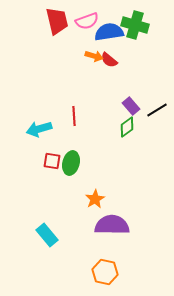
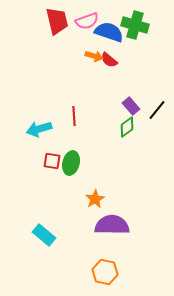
blue semicircle: rotated 28 degrees clockwise
black line: rotated 20 degrees counterclockwise
cyan rectangle: moved 3 px left; rotated 10 degrees counterclockwise
